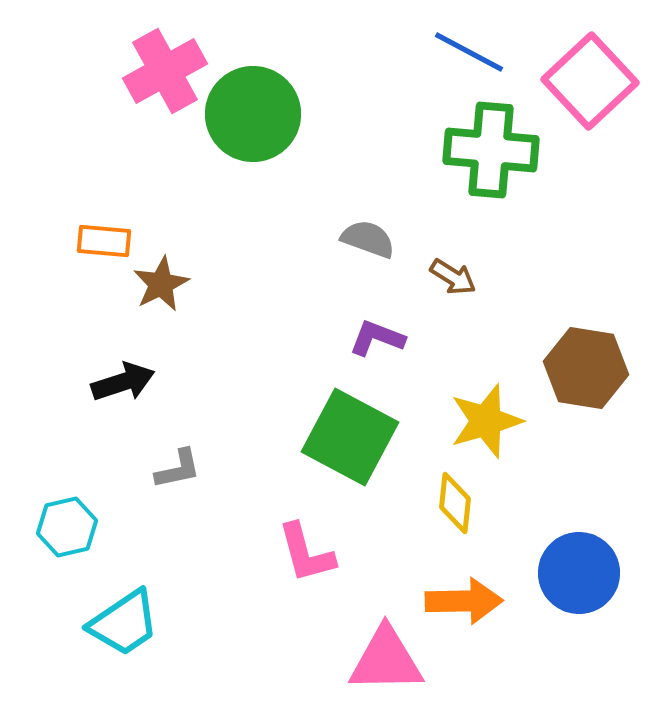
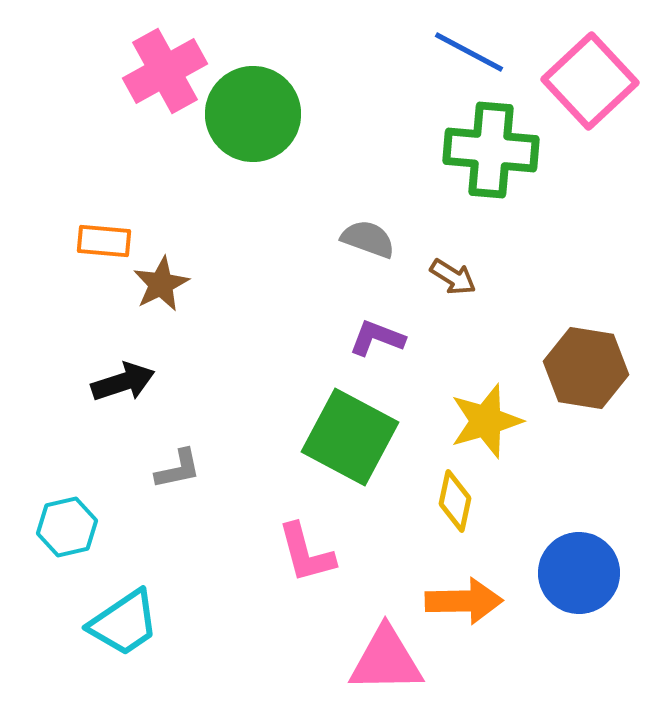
yellow diamond: moved 2 px up; rotated 6 degrees clockwise
